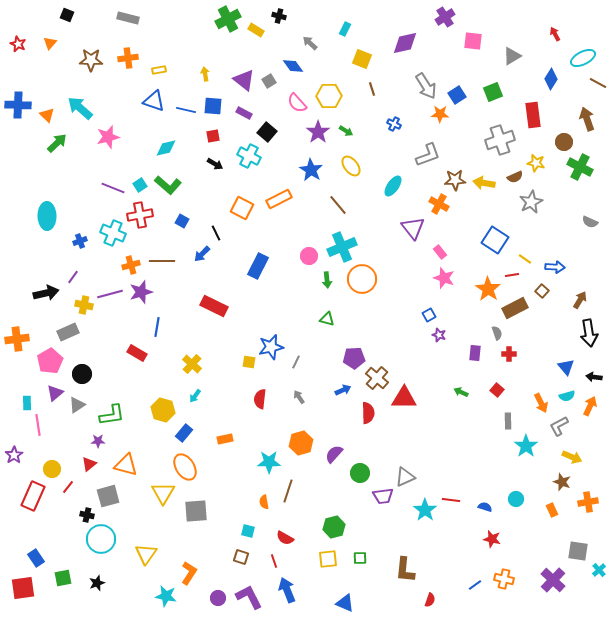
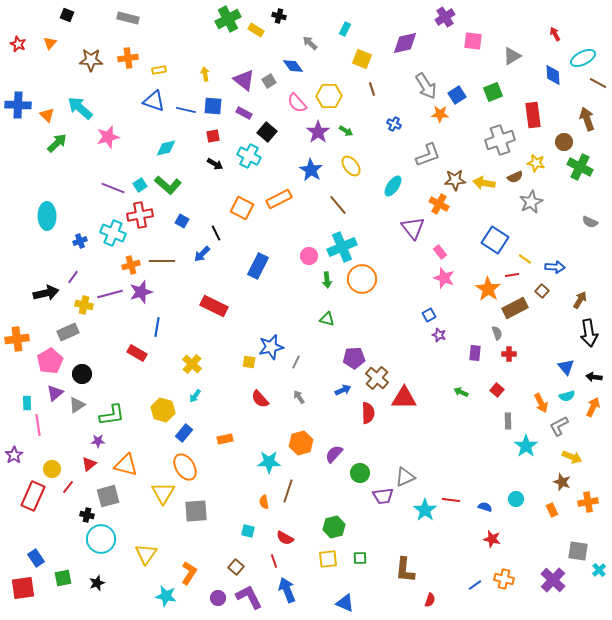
blue diamond at (551, 79): moved 2 px right, 4 px up; rotated 35 degrees counterclockwise
red semicircle at (260, 399): rotated 48 degrees counterclockwise
orange arrow at (590, 406): moved 3 px right, 1 px down
brown square at (241, 557): moved 5 px left, 10 px down; rotated 21 degrees clockwise
